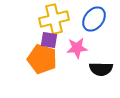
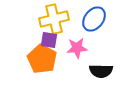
orange pentagon: rotated 12 degrees clockwise
black semicircle: moved 2 px down
